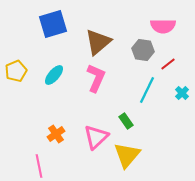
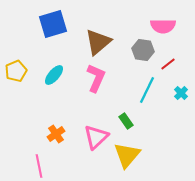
cyan cross: moved 1 px left
